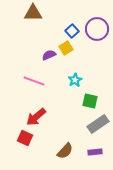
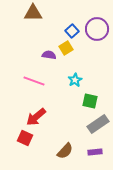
purple semicircle: rotated 32 degrees clockwise
